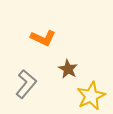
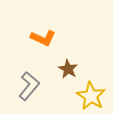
gray L-shape: moved 3 px right, 2 px down
yellow star: rotated 16 degrees counterclockwise
